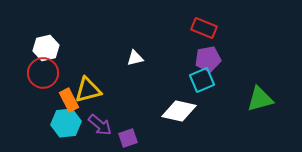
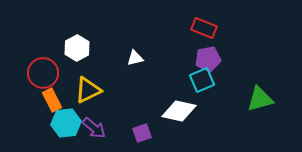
white hexagon: moved 31 px right; rotated 15 degrees counterclockwise
yellow triangle: rotated 12 degrees counterclockwise
orange rectangle: moved 17 px left
purple arrow: moved 6 px left, 3 px down
purple square: moved 14 px right, 5 px up
